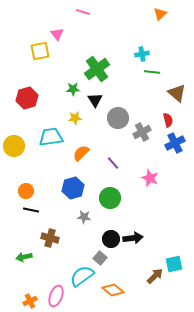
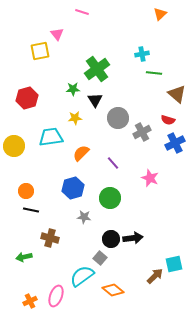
pink line: moved 1 px left
green line: moved 2 px right, 1 px down
brown triangle: moved 1 px down
red semicircle: rotated 120 degrees clockwise
